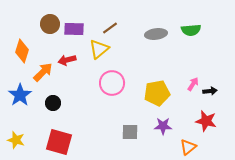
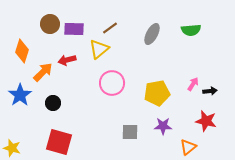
gray ellipse: moved 4 px left; rotated 55 degrees counterclockwise
yellow star: moved 4 px left, 8 px down
